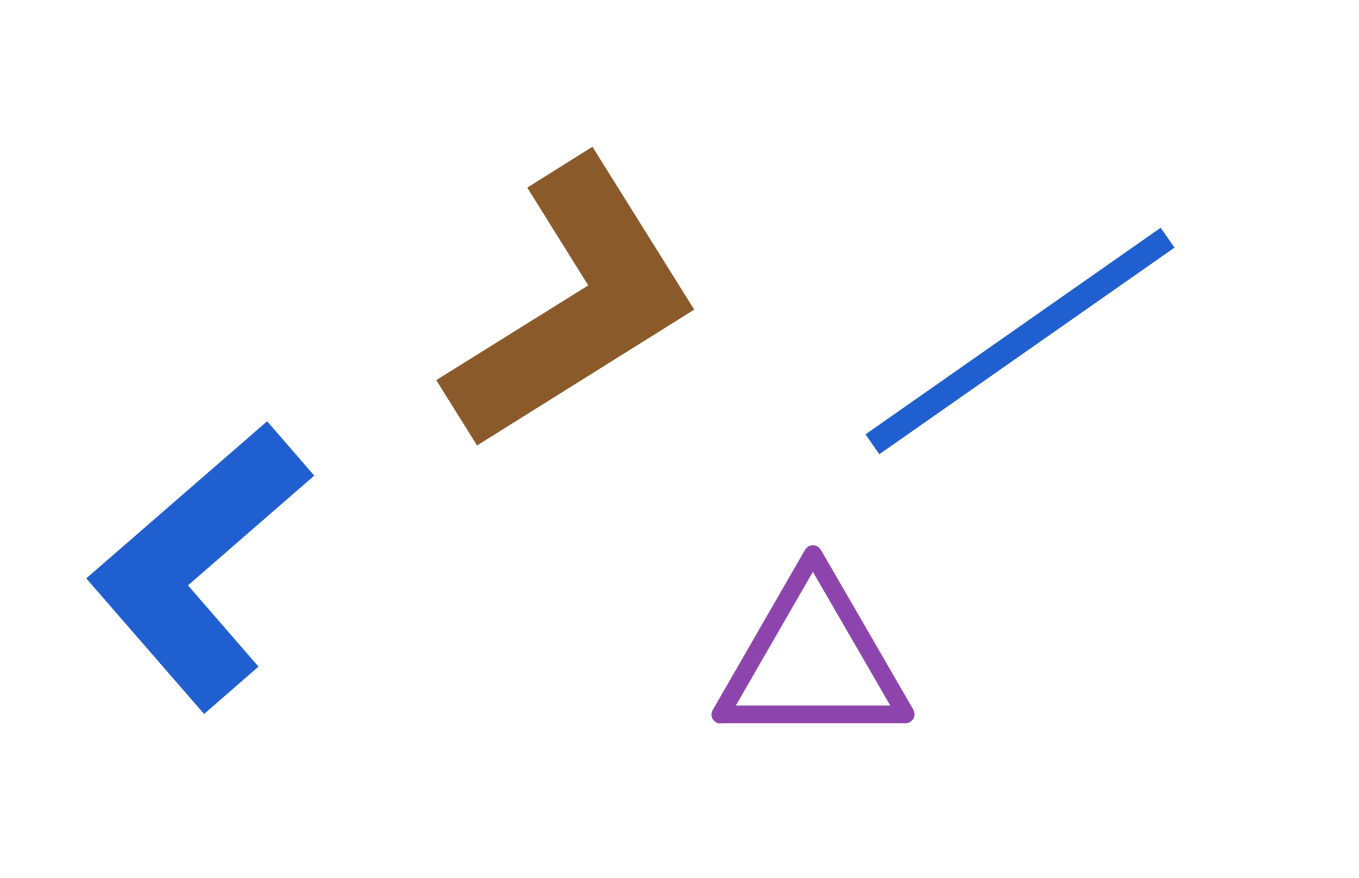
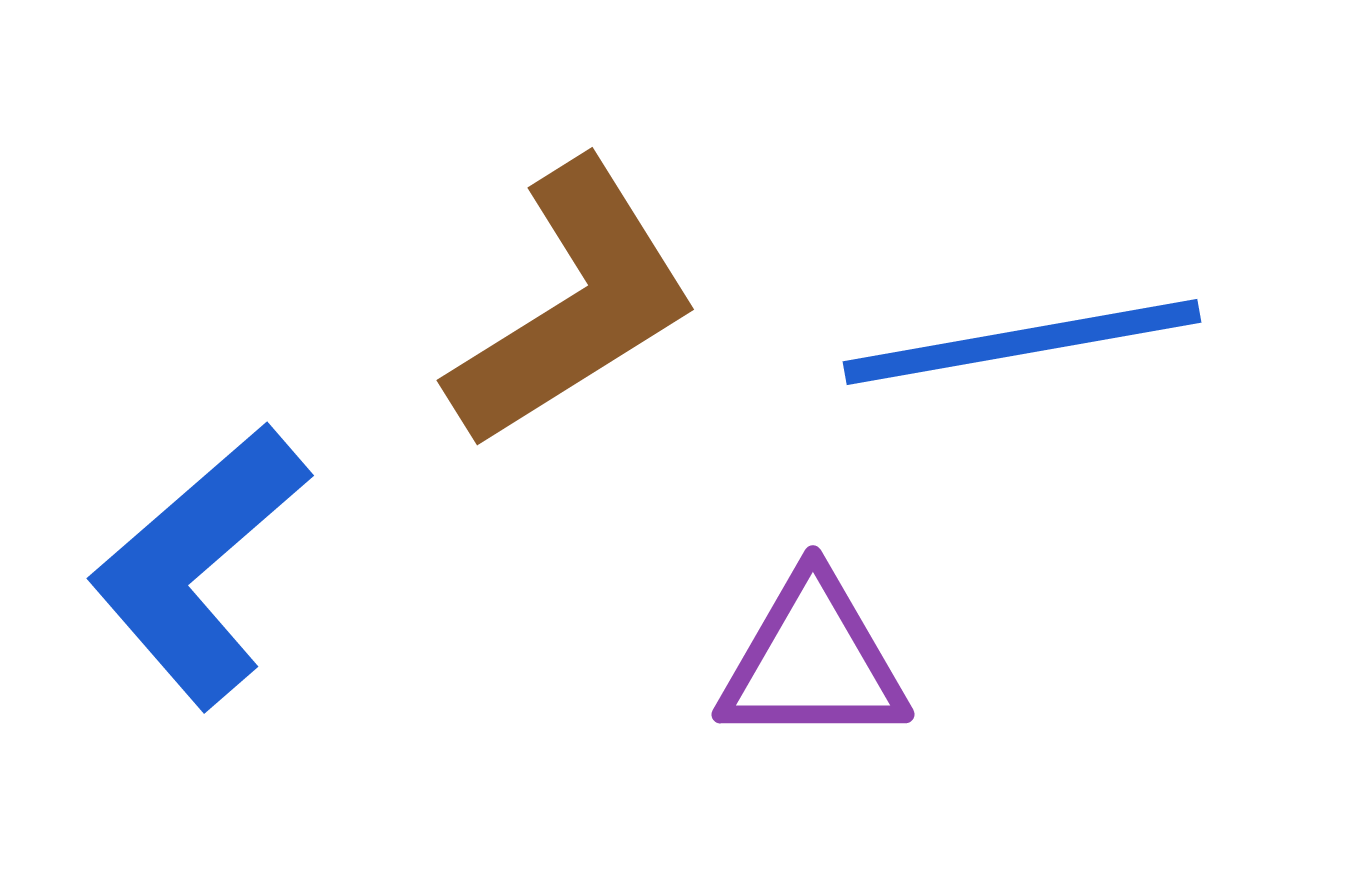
blue line: moved 2 px right, 1 px down; rotated 25 degrees clockwise
